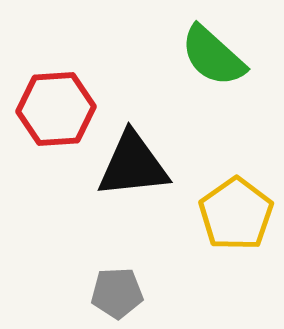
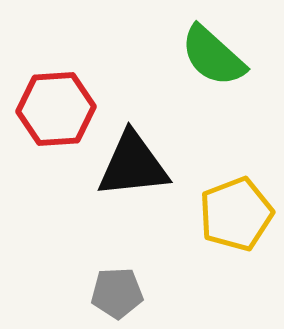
yellow pentagon: rotated 14 degrees clockwise
